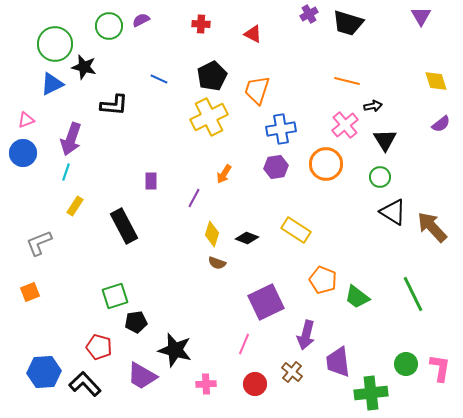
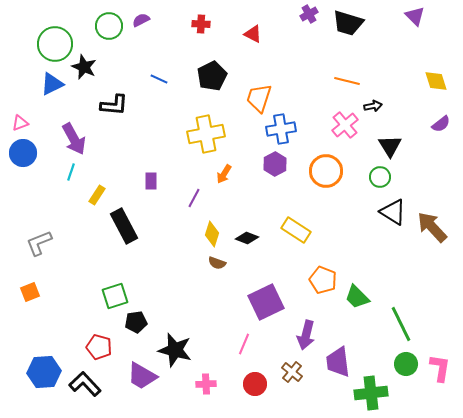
purple triangle at (421, 16): moved 6 px left; rotated 15 degrees counterclockwise
black star at (84, 67): rotated 10 degrees clockwise
orange trapezoid at (257, 90): moved 2 px right, 8 px down
yellow cross at (209, 117): moved 3 px left, 17 px down; rotated 15 degrees clockwise
pink triangle at (26, 120): moved 6 px left, 3 px down
purple arrow at (71, 139): moved 3 px right; rotated 48 degrees counterclockwise
black triangle at (385, 140): moved 5 px right, 6 px down
orange circle at (326, 164): moved 7 px down
purple hexagon at (276, 167): moved 1 px left, 3 px up; rotated 20 degrees counterclockwise
cyan line at (66, 172): moved 5 px right
yellow rectangle at (75, 206): moved 22 px right, 11 px up
green line at (413, 294): moved 12 px left, 30 px down
green trapezoid at (357, 297): rotated 8 degrees clockwise
